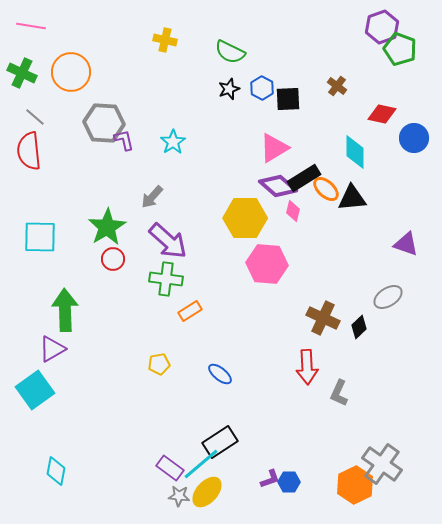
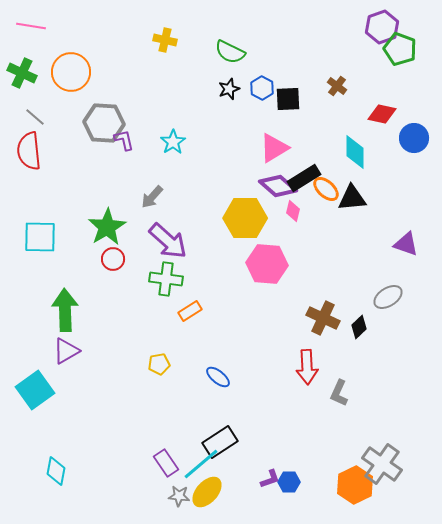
purple triangle at (52, 349): moved 14 px right, 2 px down
blue ellipse at (220, 374): moved 2 px left, 3 px down
purple rectangle at (170, 468): moved 4 px left, 5 px up; rotated 20 degrees clockwise
